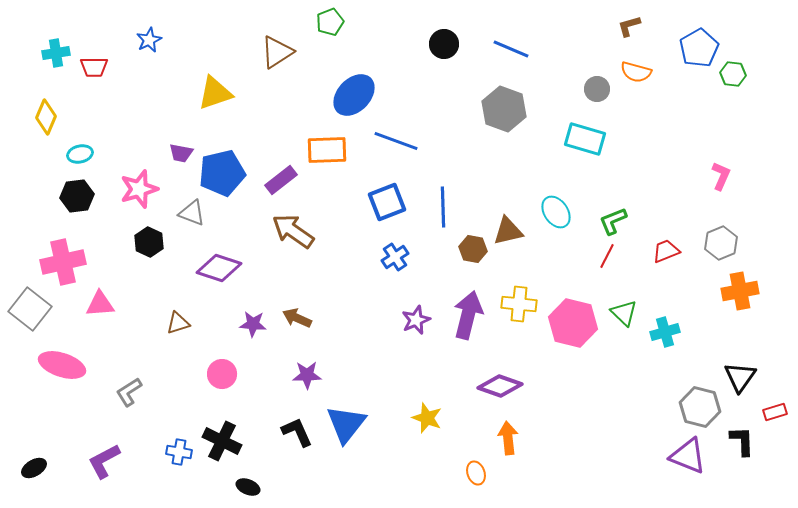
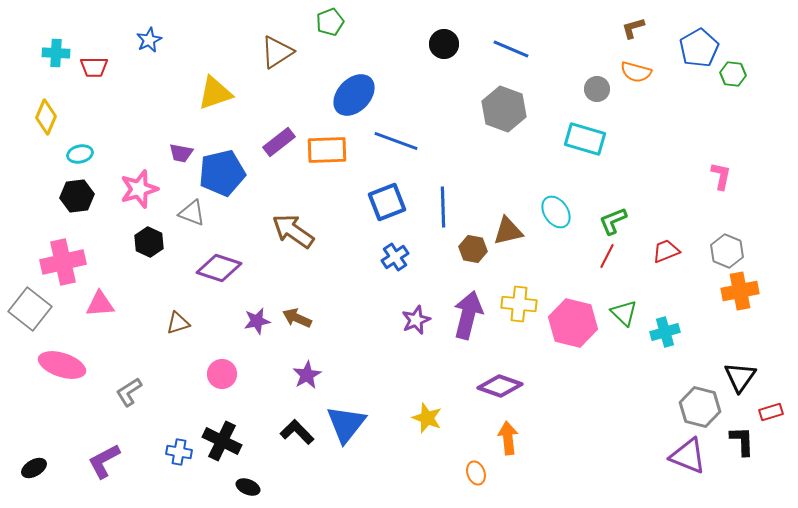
brown L-shape at (629, 26): moved 4 px right, 2 px down
cyan cross at (56, 53): rotated 12 degrees clockwise
pink L-shape at (721, 176): rotated 12 degrees counterclockwise
purple rectangle at (281, 180): moved 2 px left, 38 px up
gray hexagon at (721, 243): moved 6 px right, 8 px down; rotated 16 degrees counterclockwise
purple star at (253, 324): moved 4 px right, 3 px up; rotated 16 degrees counterclockwise
purple star at (307, 375): rotated 28 degrees counterclockwise
red rectangle at (775, 412): moved 4 px left
black L-shape at (297, 432): rotated 20 degrees counterclockwise
